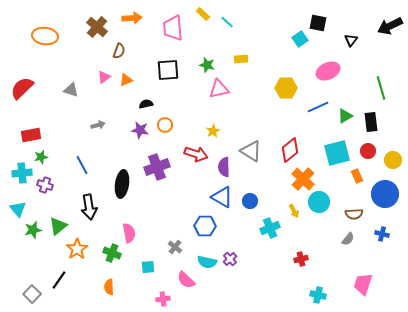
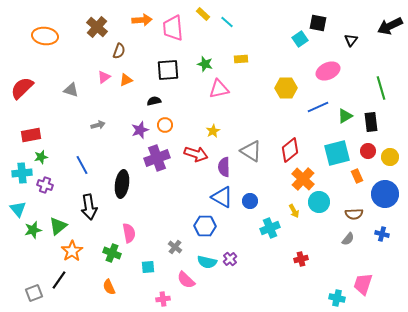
orange arrow at (132, 18): moved 10 px right, 2 px down
green star at (207, 65): moved 2 px left, 1 px up
black semicircle at (146, 104): moved 8 px right, 3 px up
purple star at (140, 130): rotated 30 degrees counterclockwise
yellow circle at (393, 160): moved 3 px left, 3 px up
purple cross at (157, 167): moved 9 px up
orange star at (77, 249): moved 5 px left, 2 px down
orange semicircle at (109, 287): rotated 21 degrees counterclockwise
gray square at (32, 294): moved 2 px right, 1 px up; rotated 24 degrees clockwise
cyan cross at (318, 295): moved 19 px right, 3 px down
